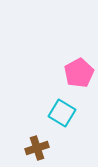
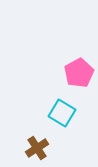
brown cross: rotated 15 degrees counterclockwise
